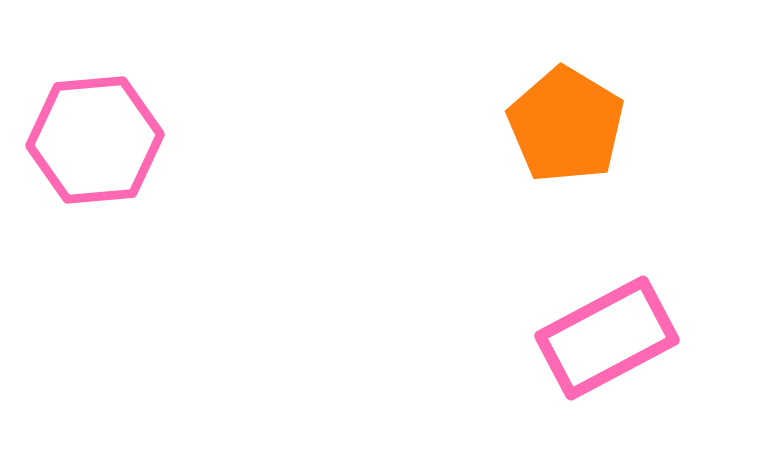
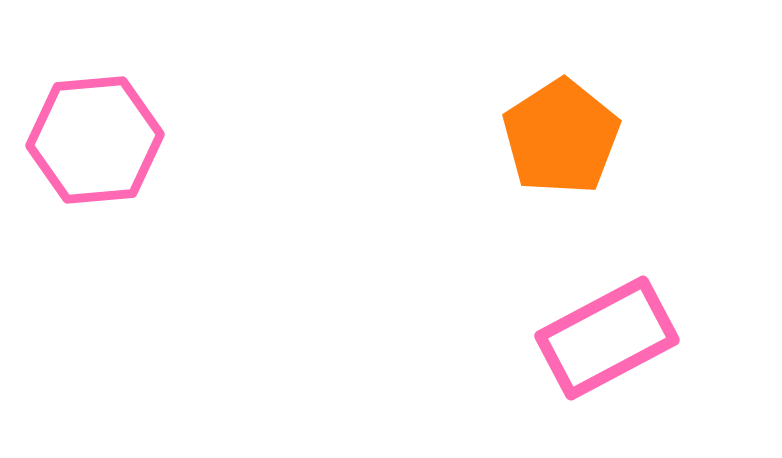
orange pentagon: moved 5 px left, 12 px down; rotated 8 degrees clockwise
